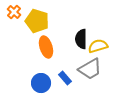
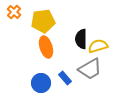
yellow pentagon: moved 6 px right; rotated 25 degrees counterclockwise
